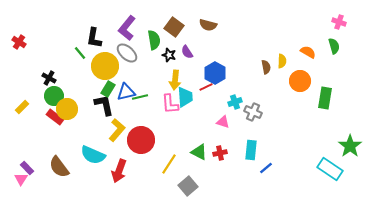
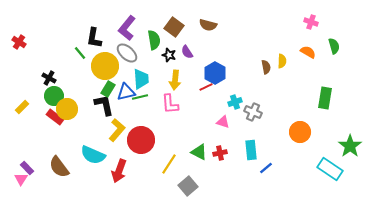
pink cross at (339, 22): moved 28 px left
orange circle at (300, 81): moved 51 px down
cyan trapezoid at (185, 97): moved 44 px left, 18 px up
cyan rectangle at (251, 150): rotated 12 degrees counterclockwise
